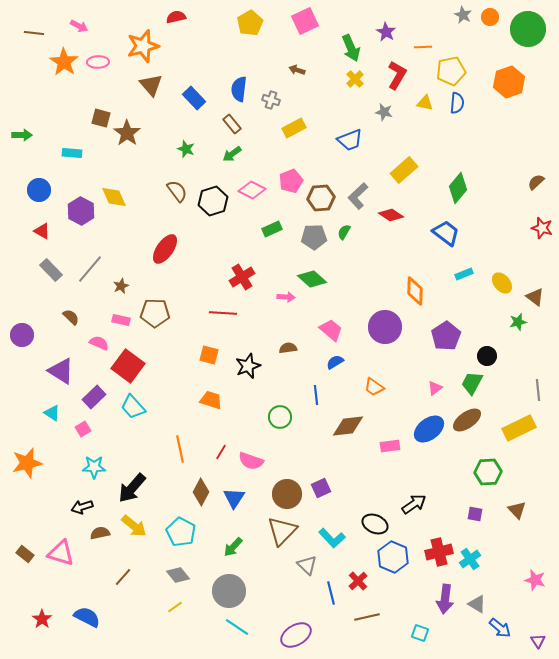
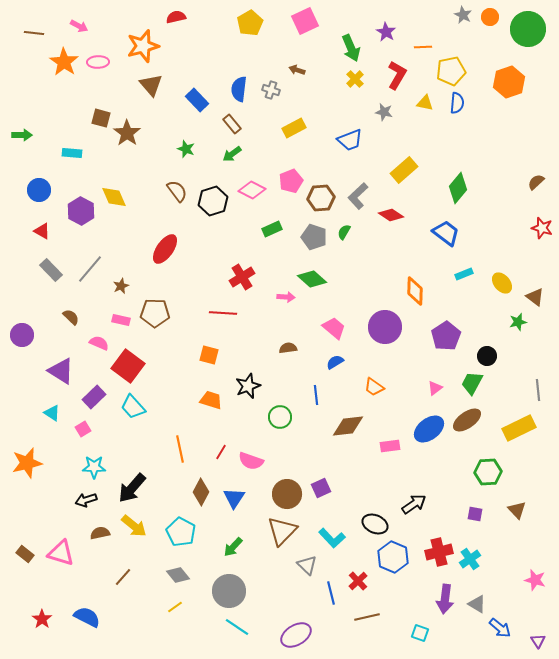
blue rectangle at (194, 98): moved 3 px right, 2 px down
gray cross at (271, 100): moved 10 px up
gray pentagon at (314, 237): rotated 20 degrees clockwise
pink trapezoid at (331, 330): moved 3 px right, 2 px up
black star at (248, 366): moved 20 px down
black arrow at (82, 507): moved 4 px right, 7 px up
